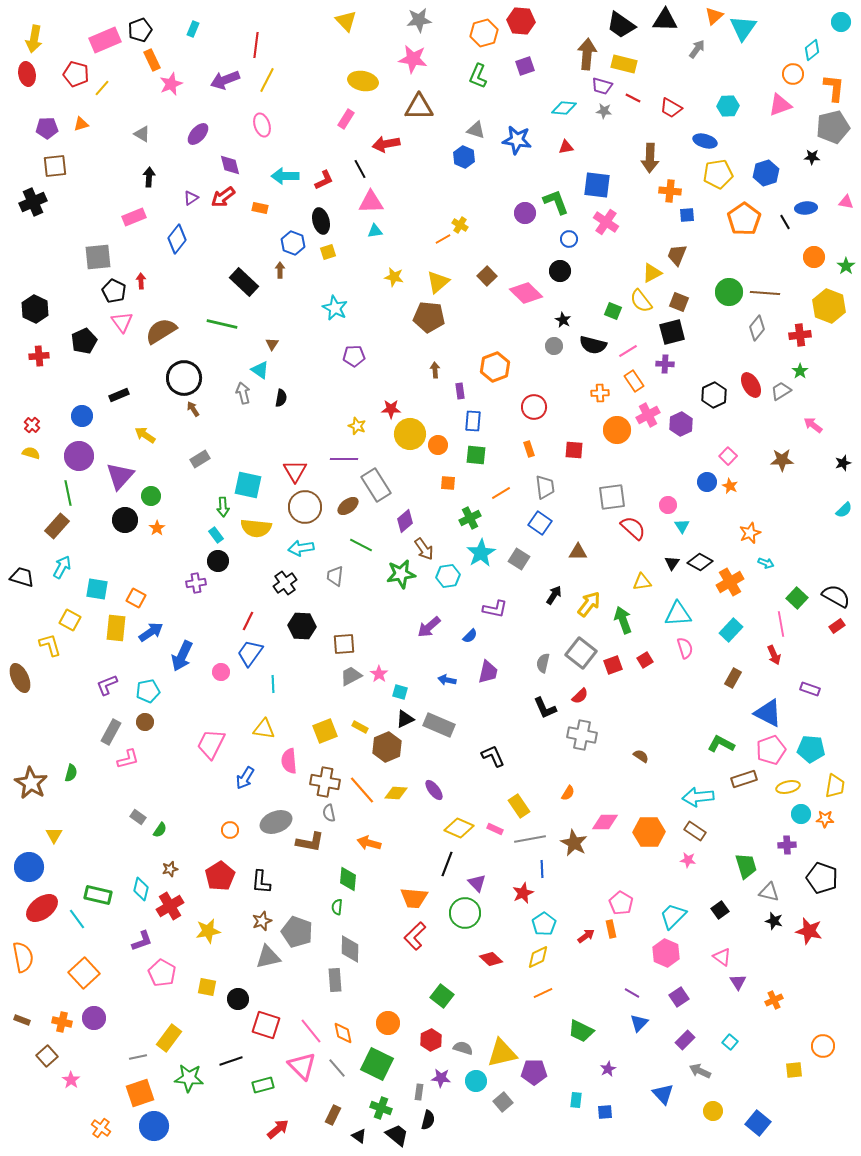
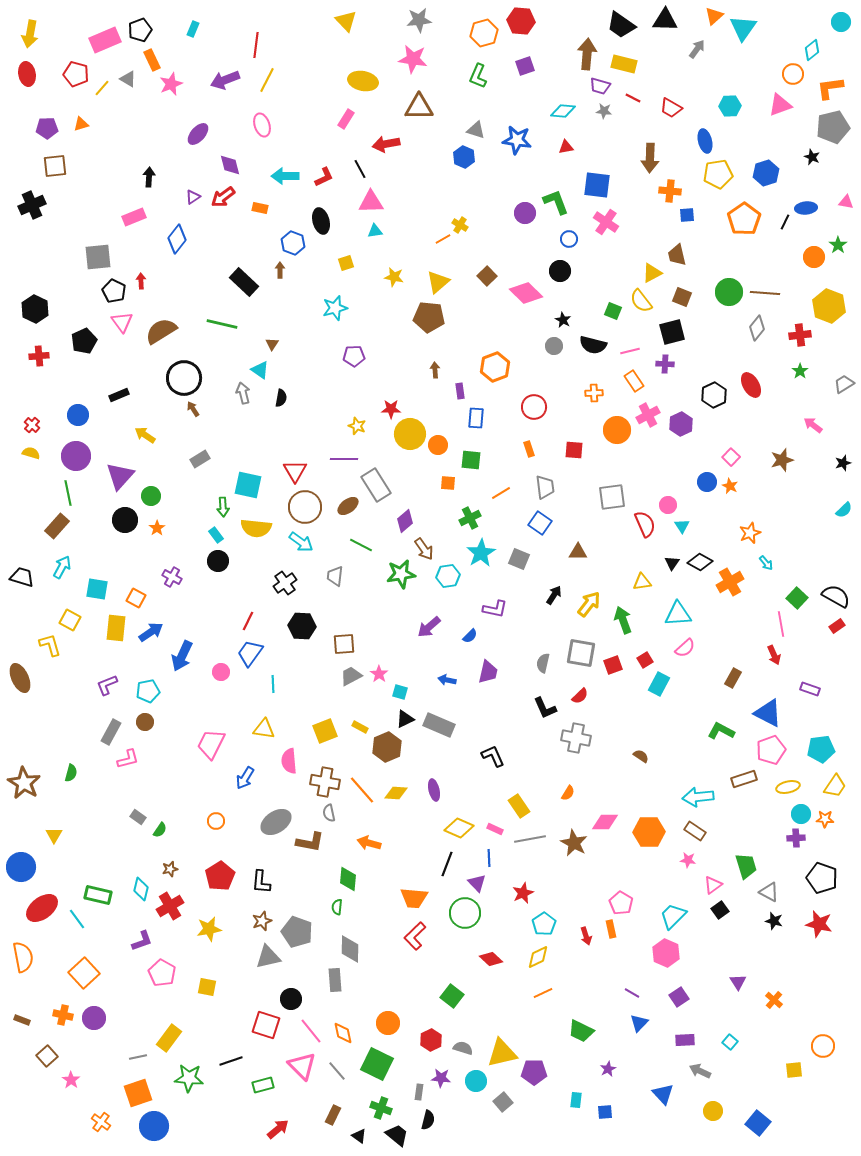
yellow arrow at (34, 39): moved 4 px left, 5 px up
purple trapezoid at (602, 86): moved 2 px left
orange L-shape at (834, 88): moved 4 px left; rotated 104 degrees counterclockwise
cyan hexagon at (728, 106): moved 2 px right
cyan diamond at (564, 108): moved 1 px left, 3 px down
gray triangle at (142, 134): moved 14 px left, 55 px up
blue ellipse at (705, 141): rotated 60 degrees clockwise
black star at (812, 157): rotated 21 degrees clockwise
red L-shape at (324, 180): moved 3 px up
purple triangle at (191, 198): moved 2 px right, 1 px up
black cross at (33, 202): moved 1 px left, 3 px down
black line at (785, 222): rotated 56 degrees clockwise
yellow square at (328, 252): moved 18 px right, 11 px down
brown trapezoid at (677, 255): rotated 35 degrees counterclockwise
green star at (846, 266): moved 8 px left, 21 px up
brown square at (679, 302): moved 3 px right, 5 px up
cyan star at (335, 308): rotated 30 degrees clockwise
pink line at (628, 351): moved 2 px right; rotated 18 degrees clockwise
gray trapezoid at (781, 391): moved 63 px right, 7 px up
orange cross at (600, 393): moved 6 px left
blue circle at (82, 416): moved 4 px left, 1 px up
blue rectangle at (473, 421): moved 3 px right, 3 px up
green square at (476, 455): moved 5 px left, 5 px down
purple circle at (79, 456): moved 3 px left
pink square at (728, 456): moved 3 px right, 1 px down
brown star at (782, 460): rotated 15 degrees counterclockwise
red semicircle at (633, 528): moved 12 px right, 4 px up; rotated 24 degrees clockwise
cyan arrow at (301, 548): moved 6 px up; rotated 135 degrees counterclockwise
gray square at (519, 559): rotated 10 degrees counterclockwise
cyan arrow at (766, 563): rotated 28 degrees clockwise
purple cross at (196, 583): moved 24 px left, 6 px up; rotated 36 degrees clockwise
cyan rectangle at (731, 630): moved 72 px left, 54 px down; rotated 15 degrees counterclockwise
pink semicircle at (685, 648): rotated 65 degrees clockwise
gray square at (581, 653): rotated 28 degrees counterclockwise
gray cross at (582, 735): moved 6 px left, 3 px down
green L-shape at (721, 744): moved 13 px up
cyan pentagon at (811, 749): moved 10 px right; rotated 12 degrees counterclockwise
brown star at (31, 783): moved 7 px left
yellow trapezoid at (835, 786): rotated 25 degrees clockwise
purple ellipse at (434, 790): rotated 25 degrees clockwise
gray ellipse at (276, 822): rotated 12 degrees counterclockwise
orange circle at (230, 830): moved 14 px left, 9 px up
purple cross at (787, 845): moved 9 px right, 7 px up
blue circle at (29, 867): moved 8 px left
blue line at (542, 869): moved 53 px left, 11 px up
gray triangle at (769, 892): rotated 15 degrees clockwise
yellow star at (208, 931): moved 1 px right, 2 px up
red star at (809, 931): moved 10 px right, 7 px up
red arrow at (586, 936): rotated 108 degrees clockwise
pink triangle at (722, 957): moved 9 px left, 72 px up; rotated 48 degrees clockwise
green square at (442, 996): moved 10 px right
black circle at (238, 999): moved 53 px right
orange cross at (774, 1000): rotated 24 degrees counterclockwise
orange cross at (62, 1022): moved 1 px right, 7 px up
purple rectangle at (685, 1040): rotated 42 degrees clockwise
gray line at (337, 1068): moved 3 px down
orange square at (140, 1093): moved 2 px left
orange cross at (101, 1128): moved 6 px up
